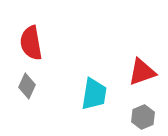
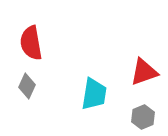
red triangle: moved 2 px right
